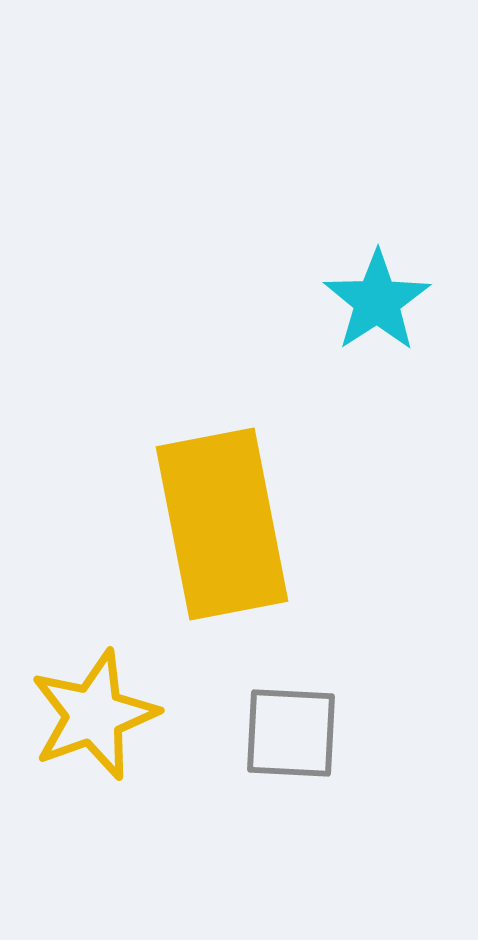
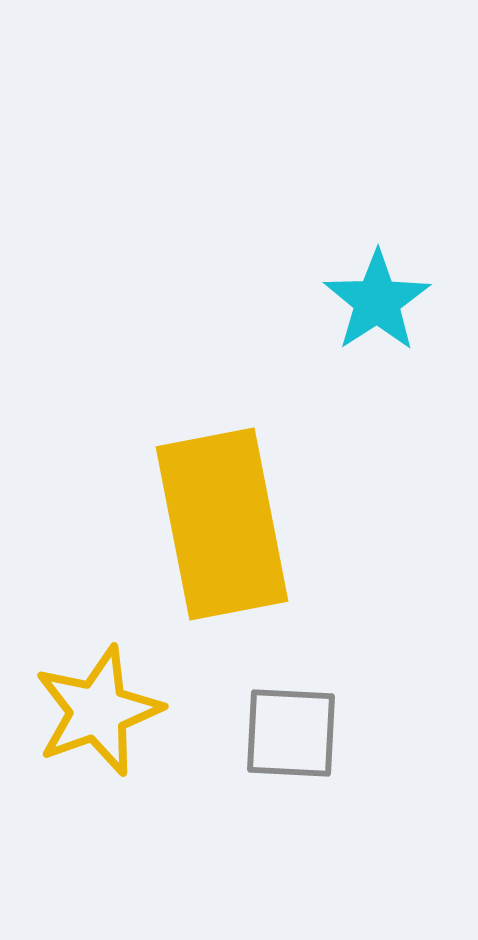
yellow star: moved 4 px right, 4 px up
